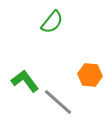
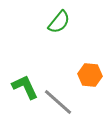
green semicircle: moved 7 px right
green L-shape: moved 6 px down; rotated 12 degrees clockwise
